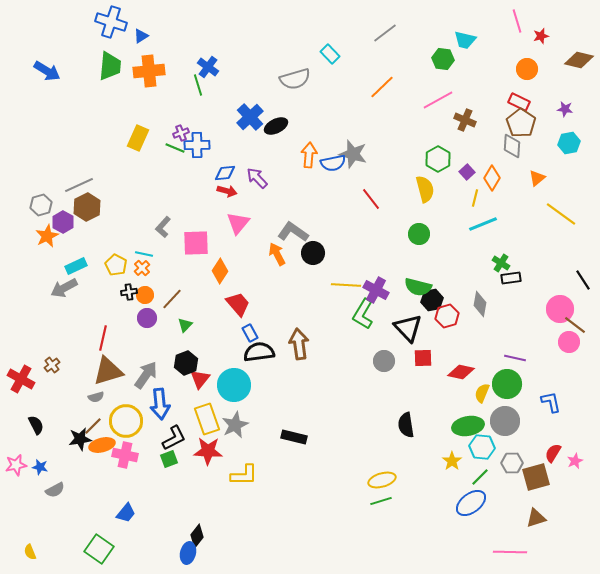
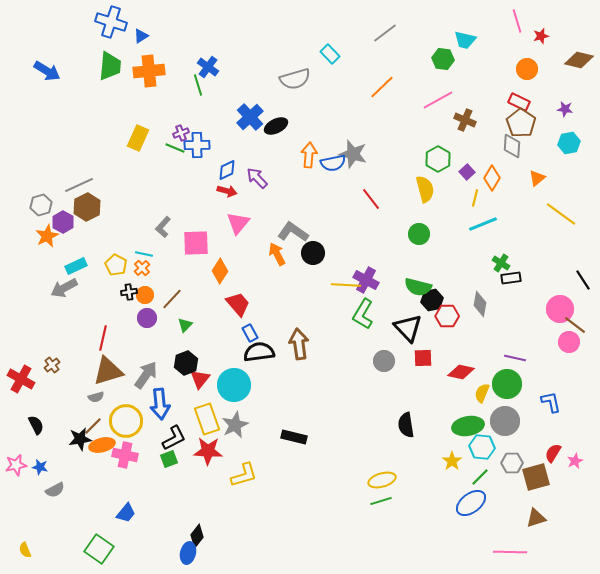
blue diamond at (225, 173): moved 2 px right, 3 px up; rotated 20 degrees counterclockwise
purple cross at (376, 290): moved 10 px left, 10 px up
red hexagon at (447, 316): rotated 15 degrees clockwise
yellow L-shape at (244, 475): rotated 16 degrees counterclockwise
yellow semicircle at (30, 552): moved 5 px left, 2 px up
